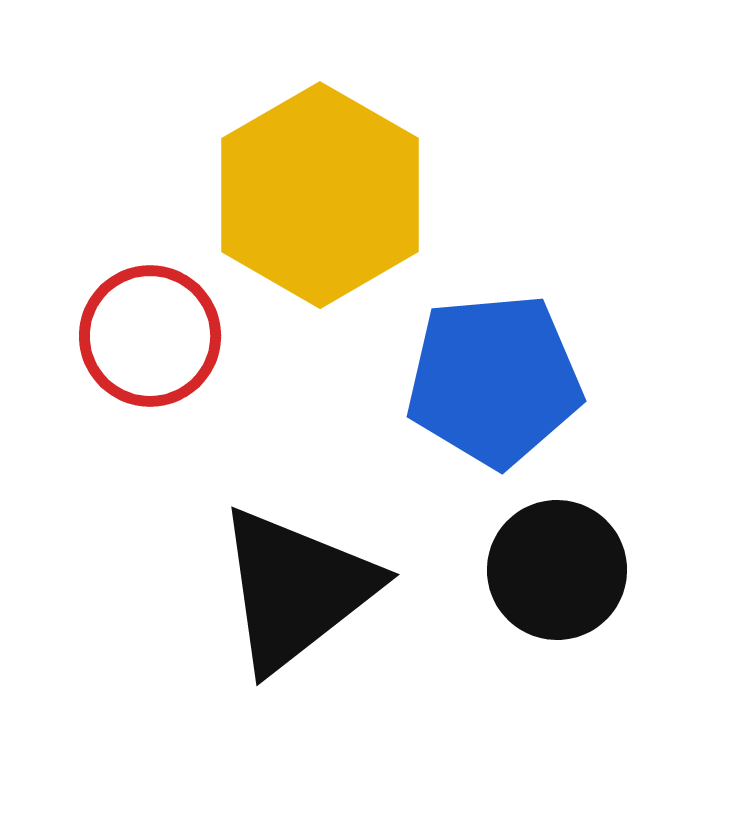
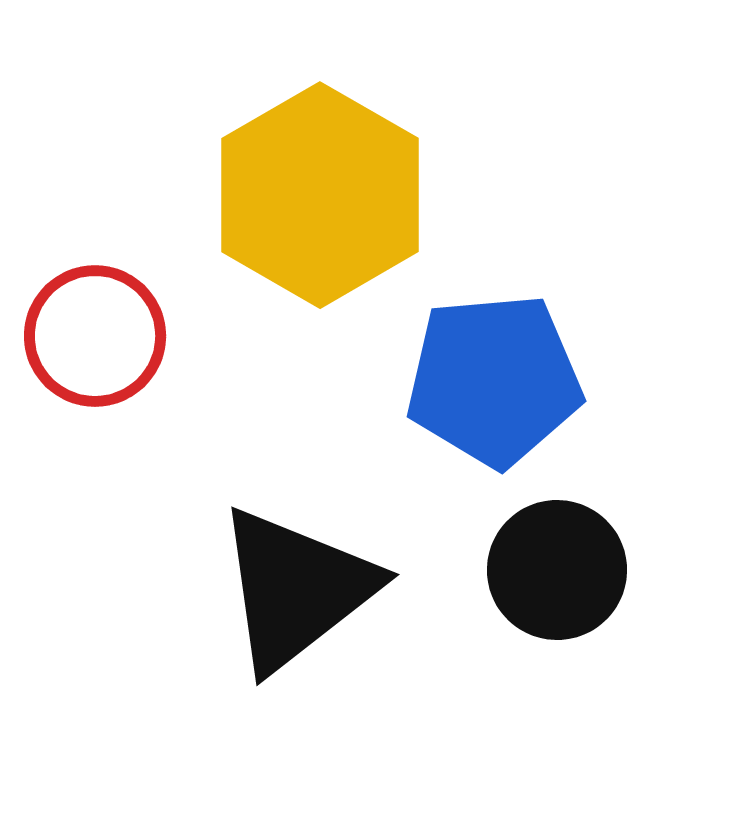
red circle: moved 55 px left
